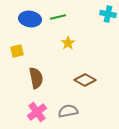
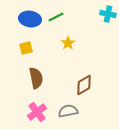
green line: moved 2 px left; rotated 14 degrees counterclockwise
yellow square: moved 9 px right, 3 px up
brown diamond: moved 1 px left, 5 px down; rotated 60 degrees counterclockwise
